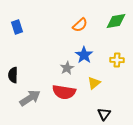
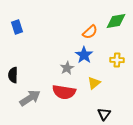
orange semicircle: moved 10 px right, 7 px down
